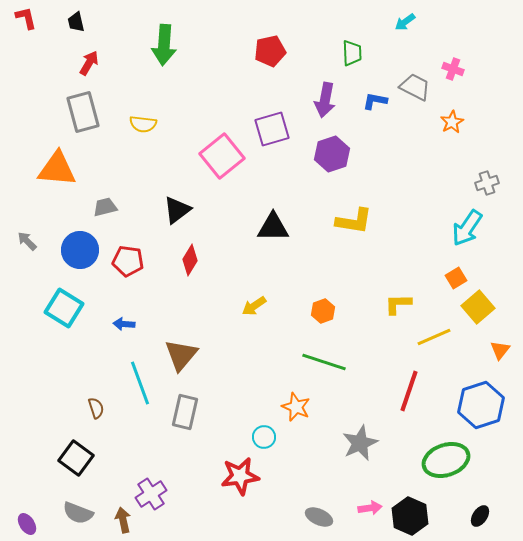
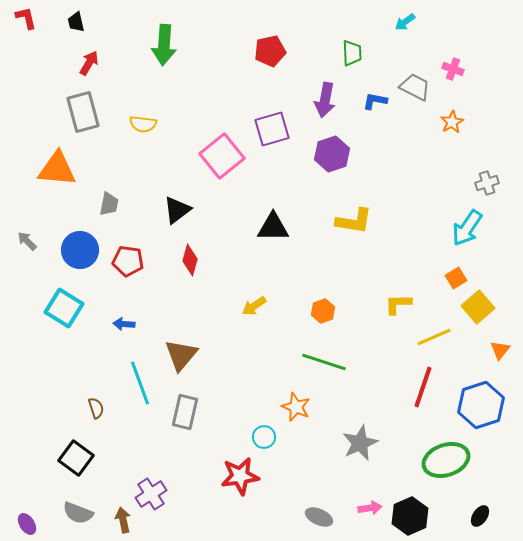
gray trapezoid at (105, 207): moved 4 px right, 3 px up; rotated 115 degrees clockwise
red diamond at (190, 260): rotated 16 degrees counterclockwise
red line at (409, 391): moved 14 px right, 4 px up
black hexagon at (410, 516): rotated 12 degrees clockwise
